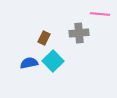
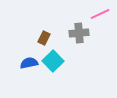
pink line: rotated 30 degrees counterclockwise
